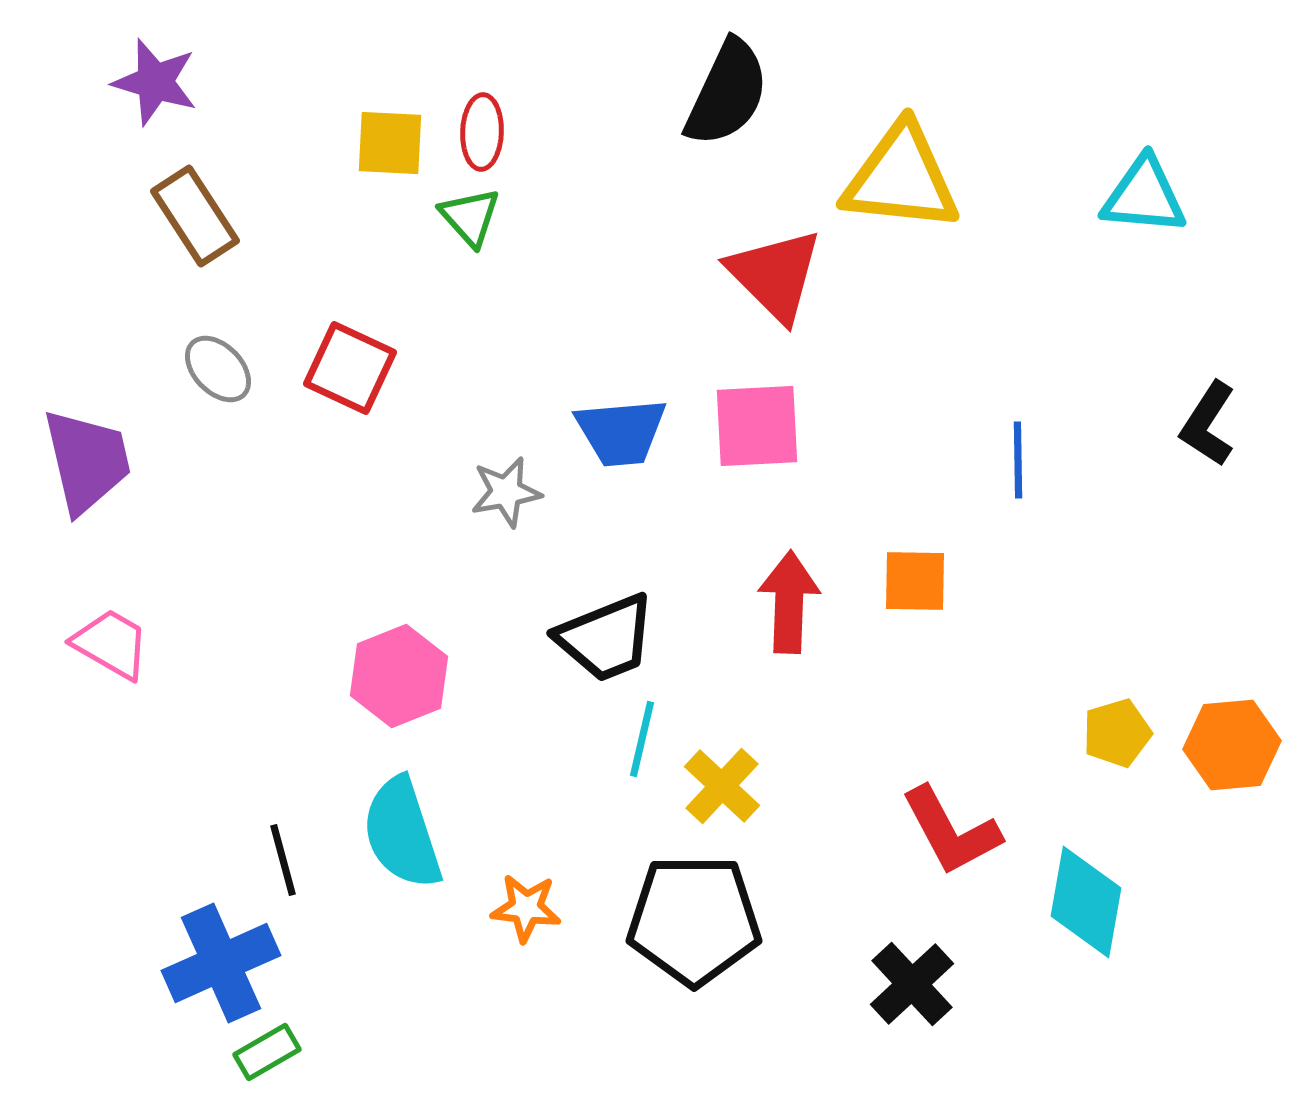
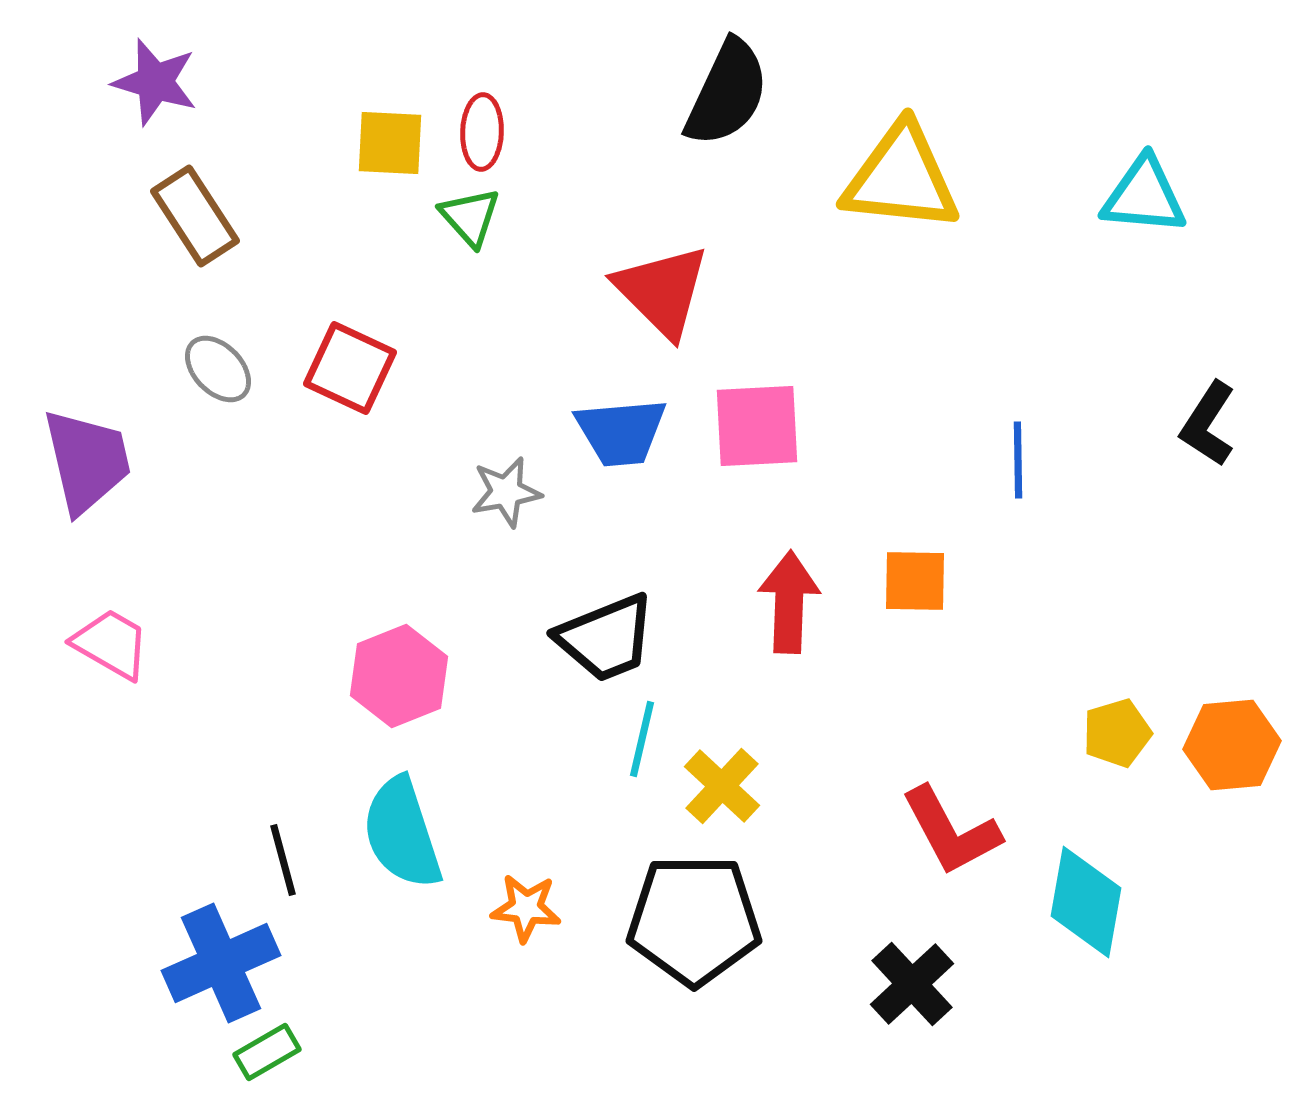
red triangle: moved 113 px left, 16 px down
